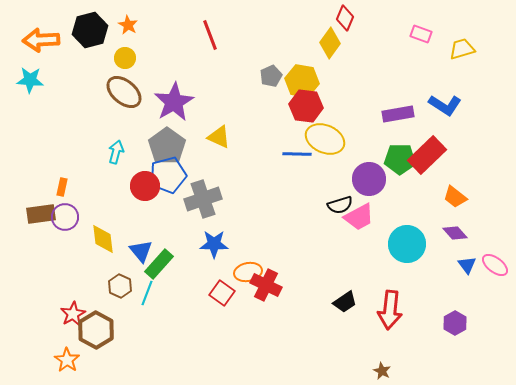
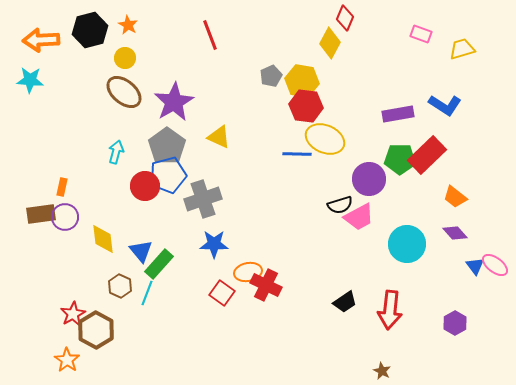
yellow diamond at (330, 43): rotated 8 degrees counterclockwise
blue triangle at (467, 265): moved 8 px right, 1 px down
